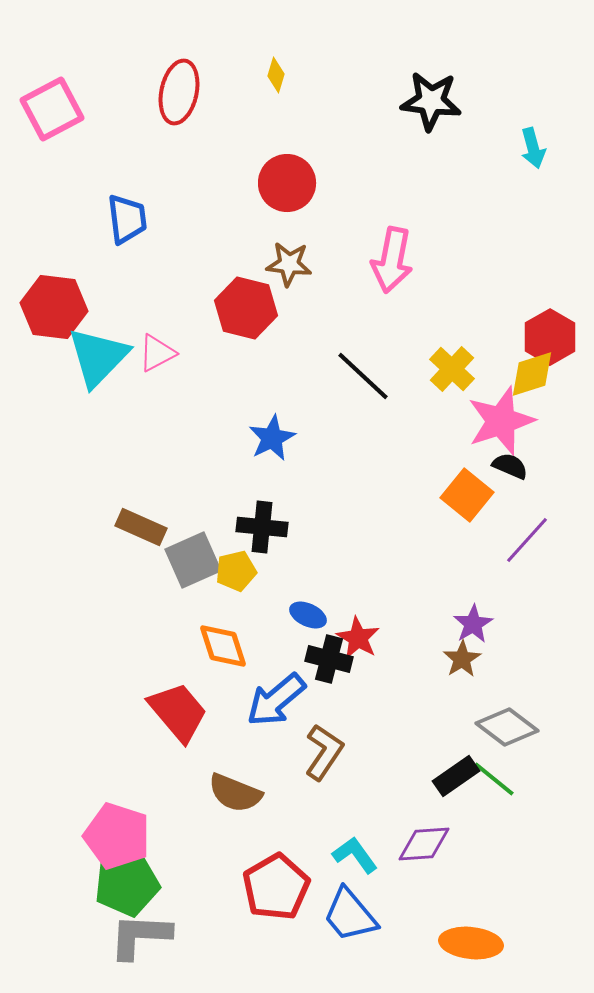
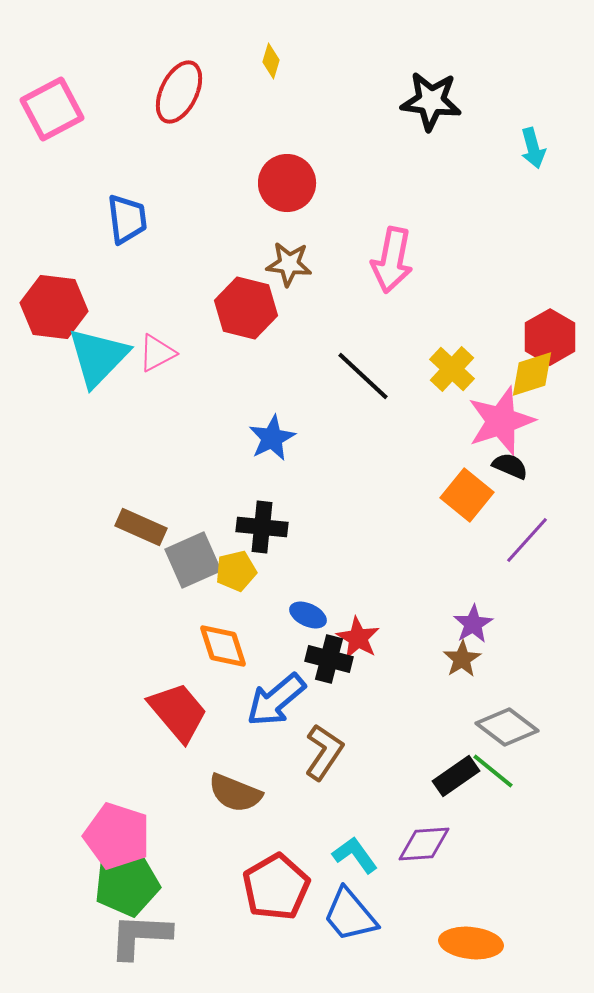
yellow diamond at (276, 75): moved 5 px left, 14 px up
red ellipse at (179, 92): rotated 14 degrees clockwise
green line at (494, 779): moved 1 px left, 8 px up
